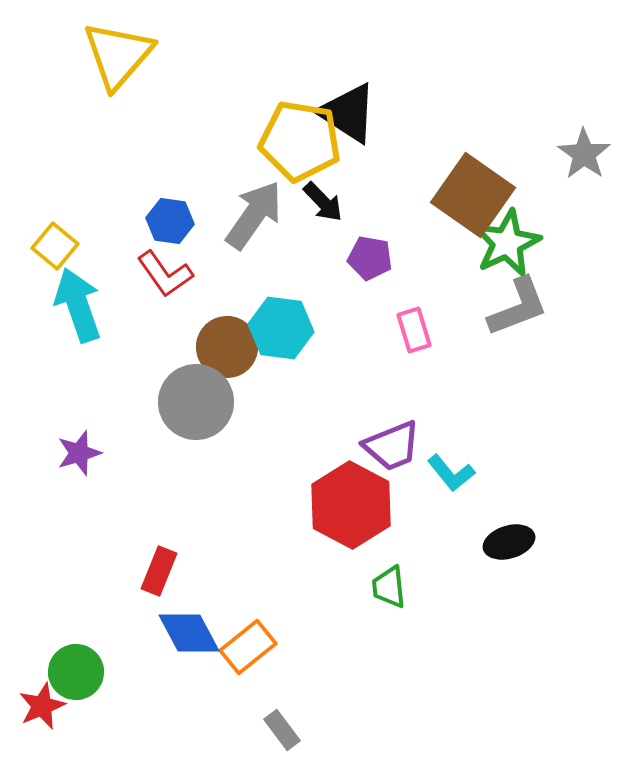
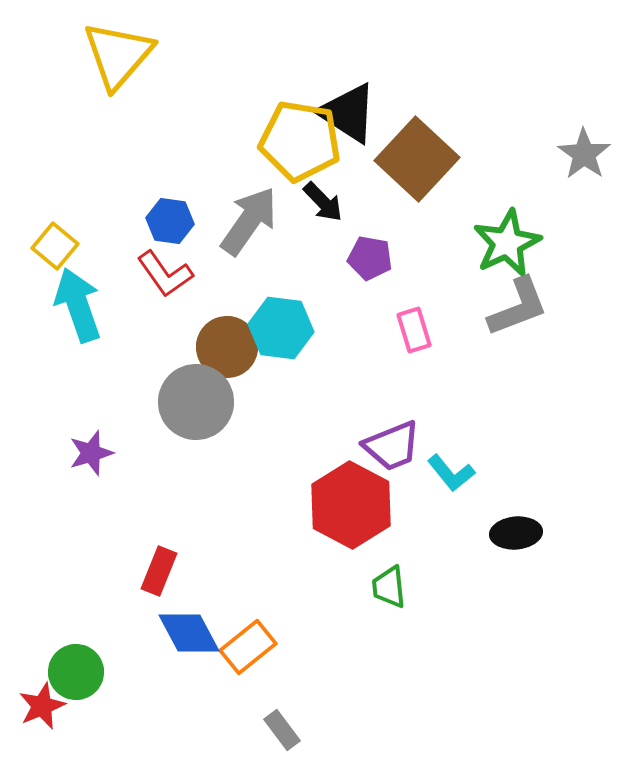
brown square: moved 56 px left, 36 px up; rotated 8 degrees clockwise
gray arrow: moved 5 px left, 6 px down
purple star: moved 12 px right
black ellipse: moved 7 px right, 9 px up; rotated 12 degrees clockwise
